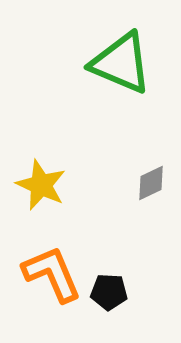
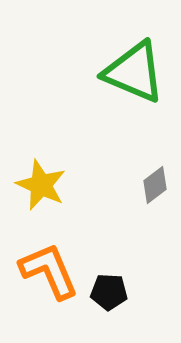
green triangle: moved 13 px right, 9 px down
gray diamond: moved 4 px right, 2 px down; rotated 12 degrees counterclockwise
orange L-shape: moved 3 px left, 3 px up
